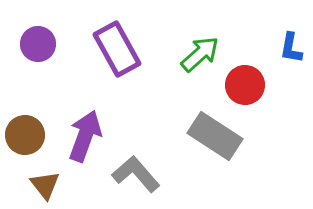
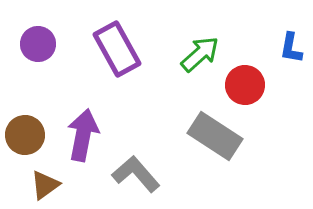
purple arrow: moved 2 px left, 1 px up; rotated 9 degrees counterclockwise
brown triangle: rotated 32 degrees clockwise
